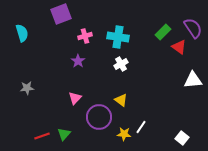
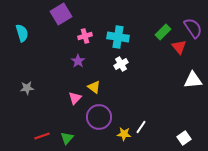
purple square: rotated 10 degrees counterclockwise
red triangle: rotated 14 degrees clockwise
yellow triangle: moved 27 px left, 13 px up
green triangle: moved 3 px right, 4 px down
white square: moved 2 px right; rotated 16 degrees clockwise
